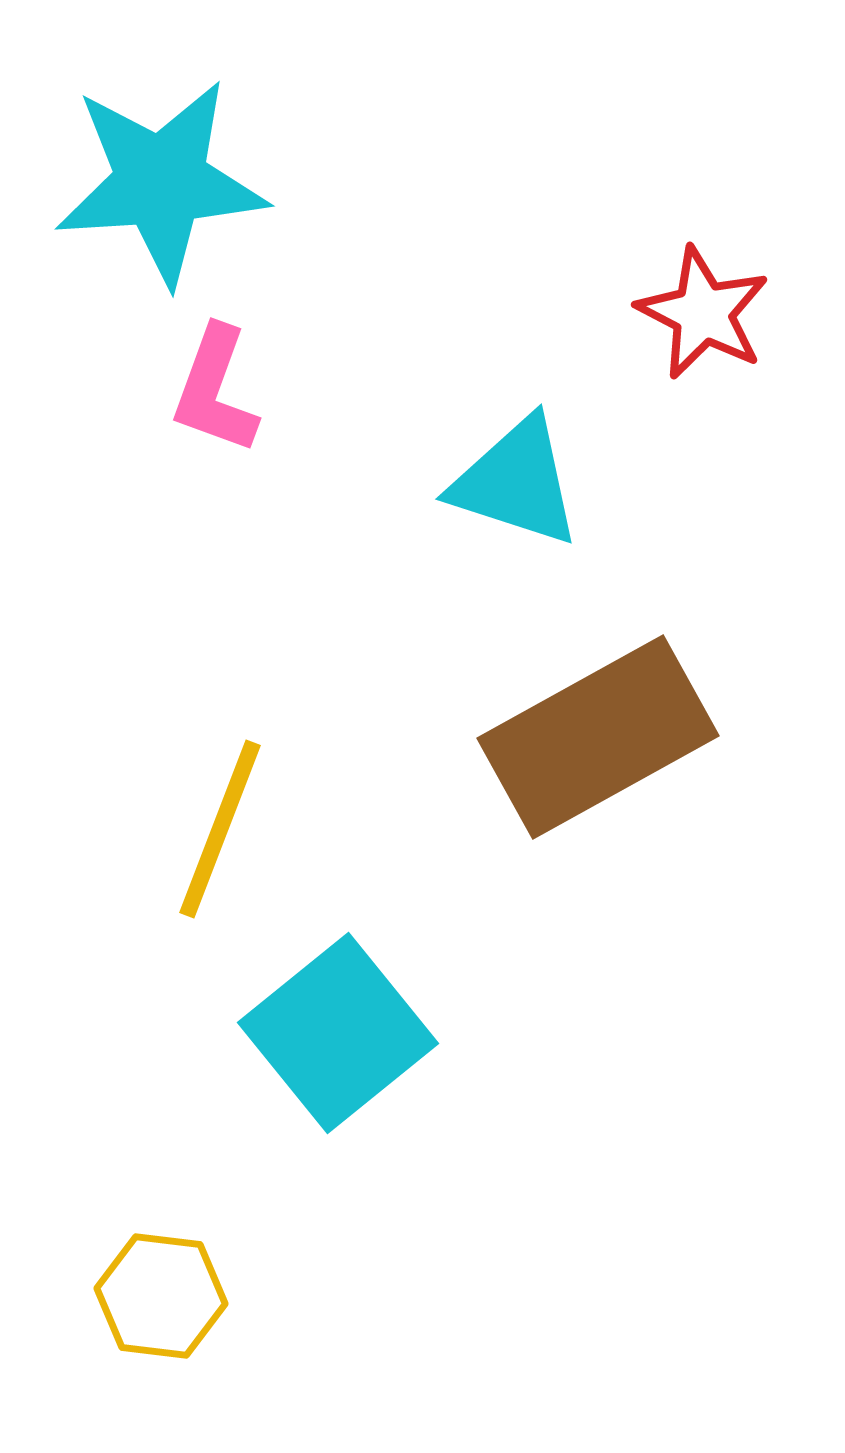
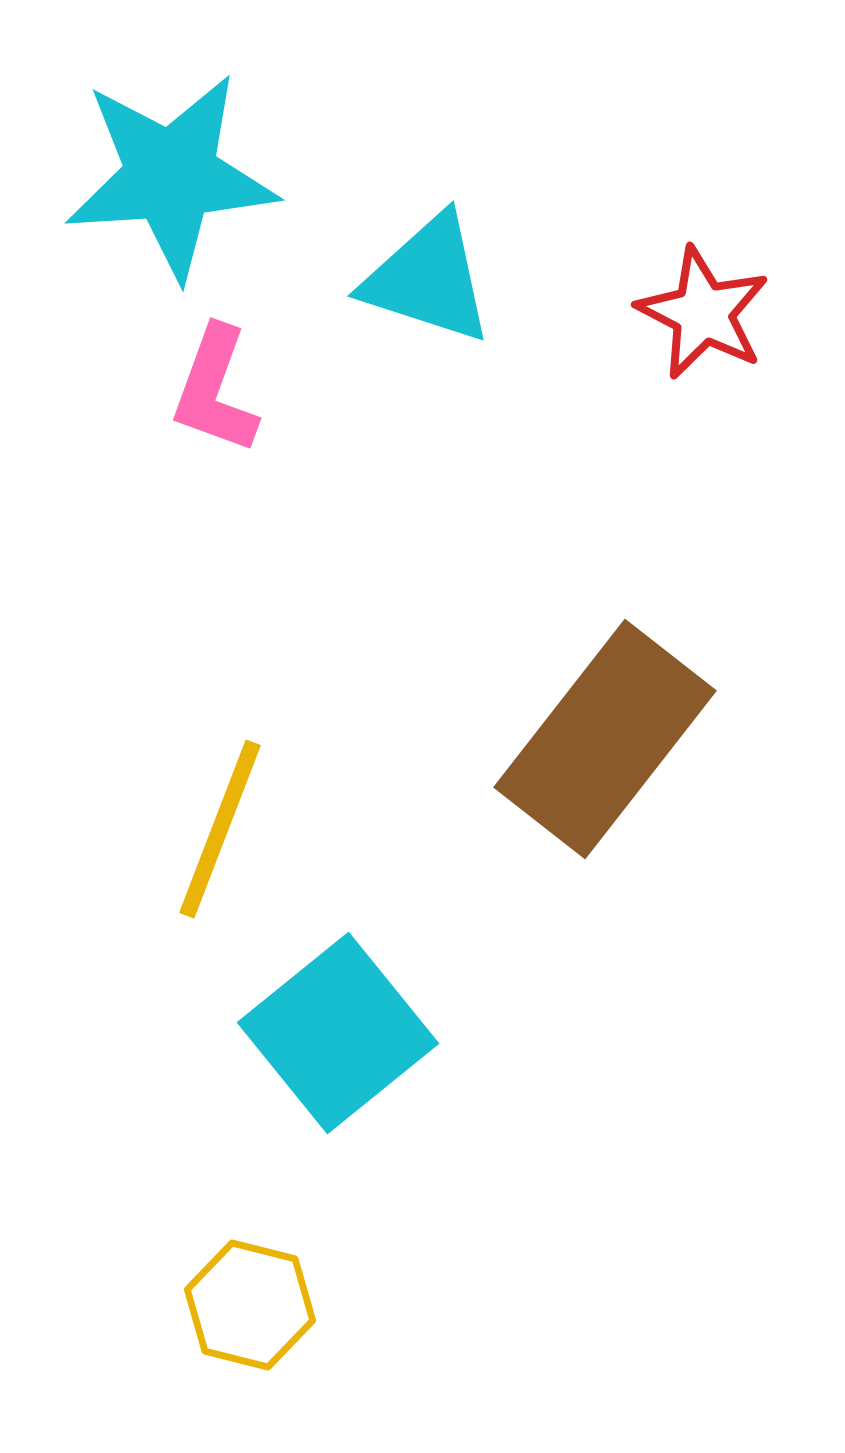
cyan star: moved 10 px right, 6 px up
cyan triangle: moved 88 px left, 203 px up
brown rectangle: moved 7 px right, 2 px down; rotated 23 degrees counterclockwise
yellow hexagon: moved 89 px right, 9 px down; rotated 7 degrees clockwise
